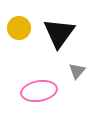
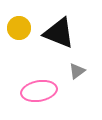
black triangle: rotated 44 degrees counterclockwise
gray triangle: rotated 12 degrees clockwise
